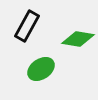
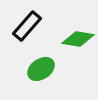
black rectangle: rotated 12 degrees clockwise
